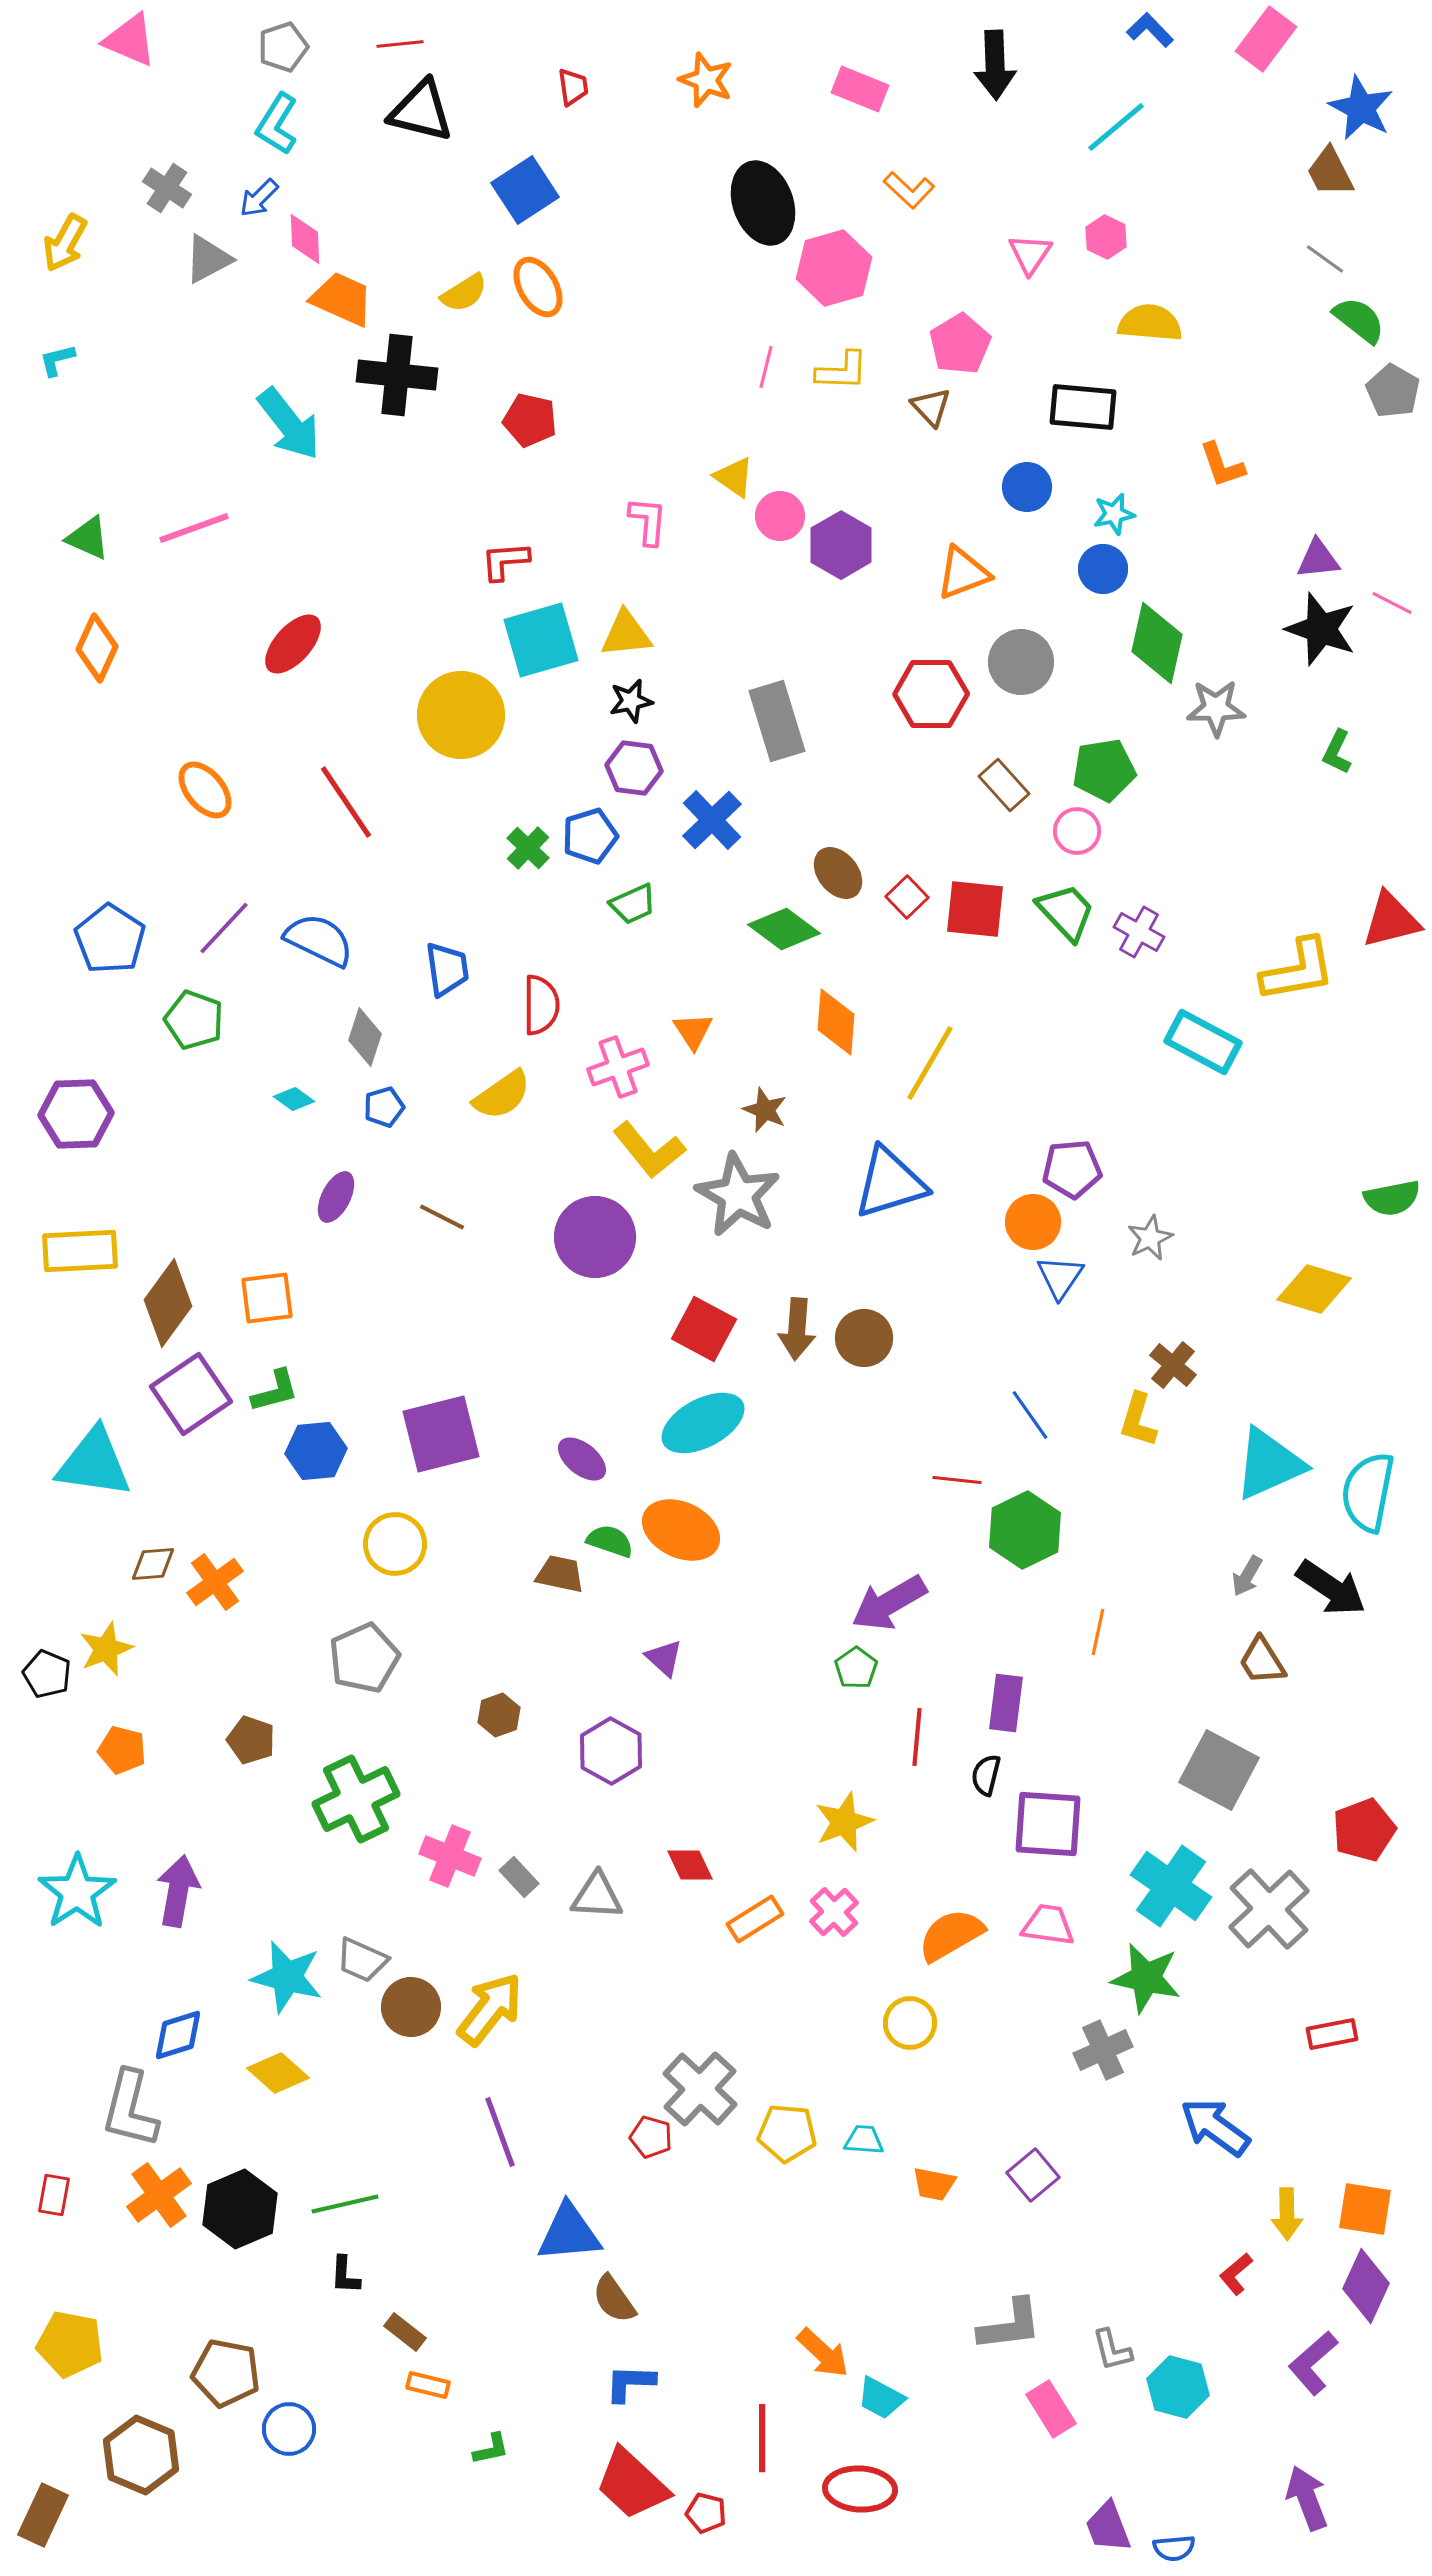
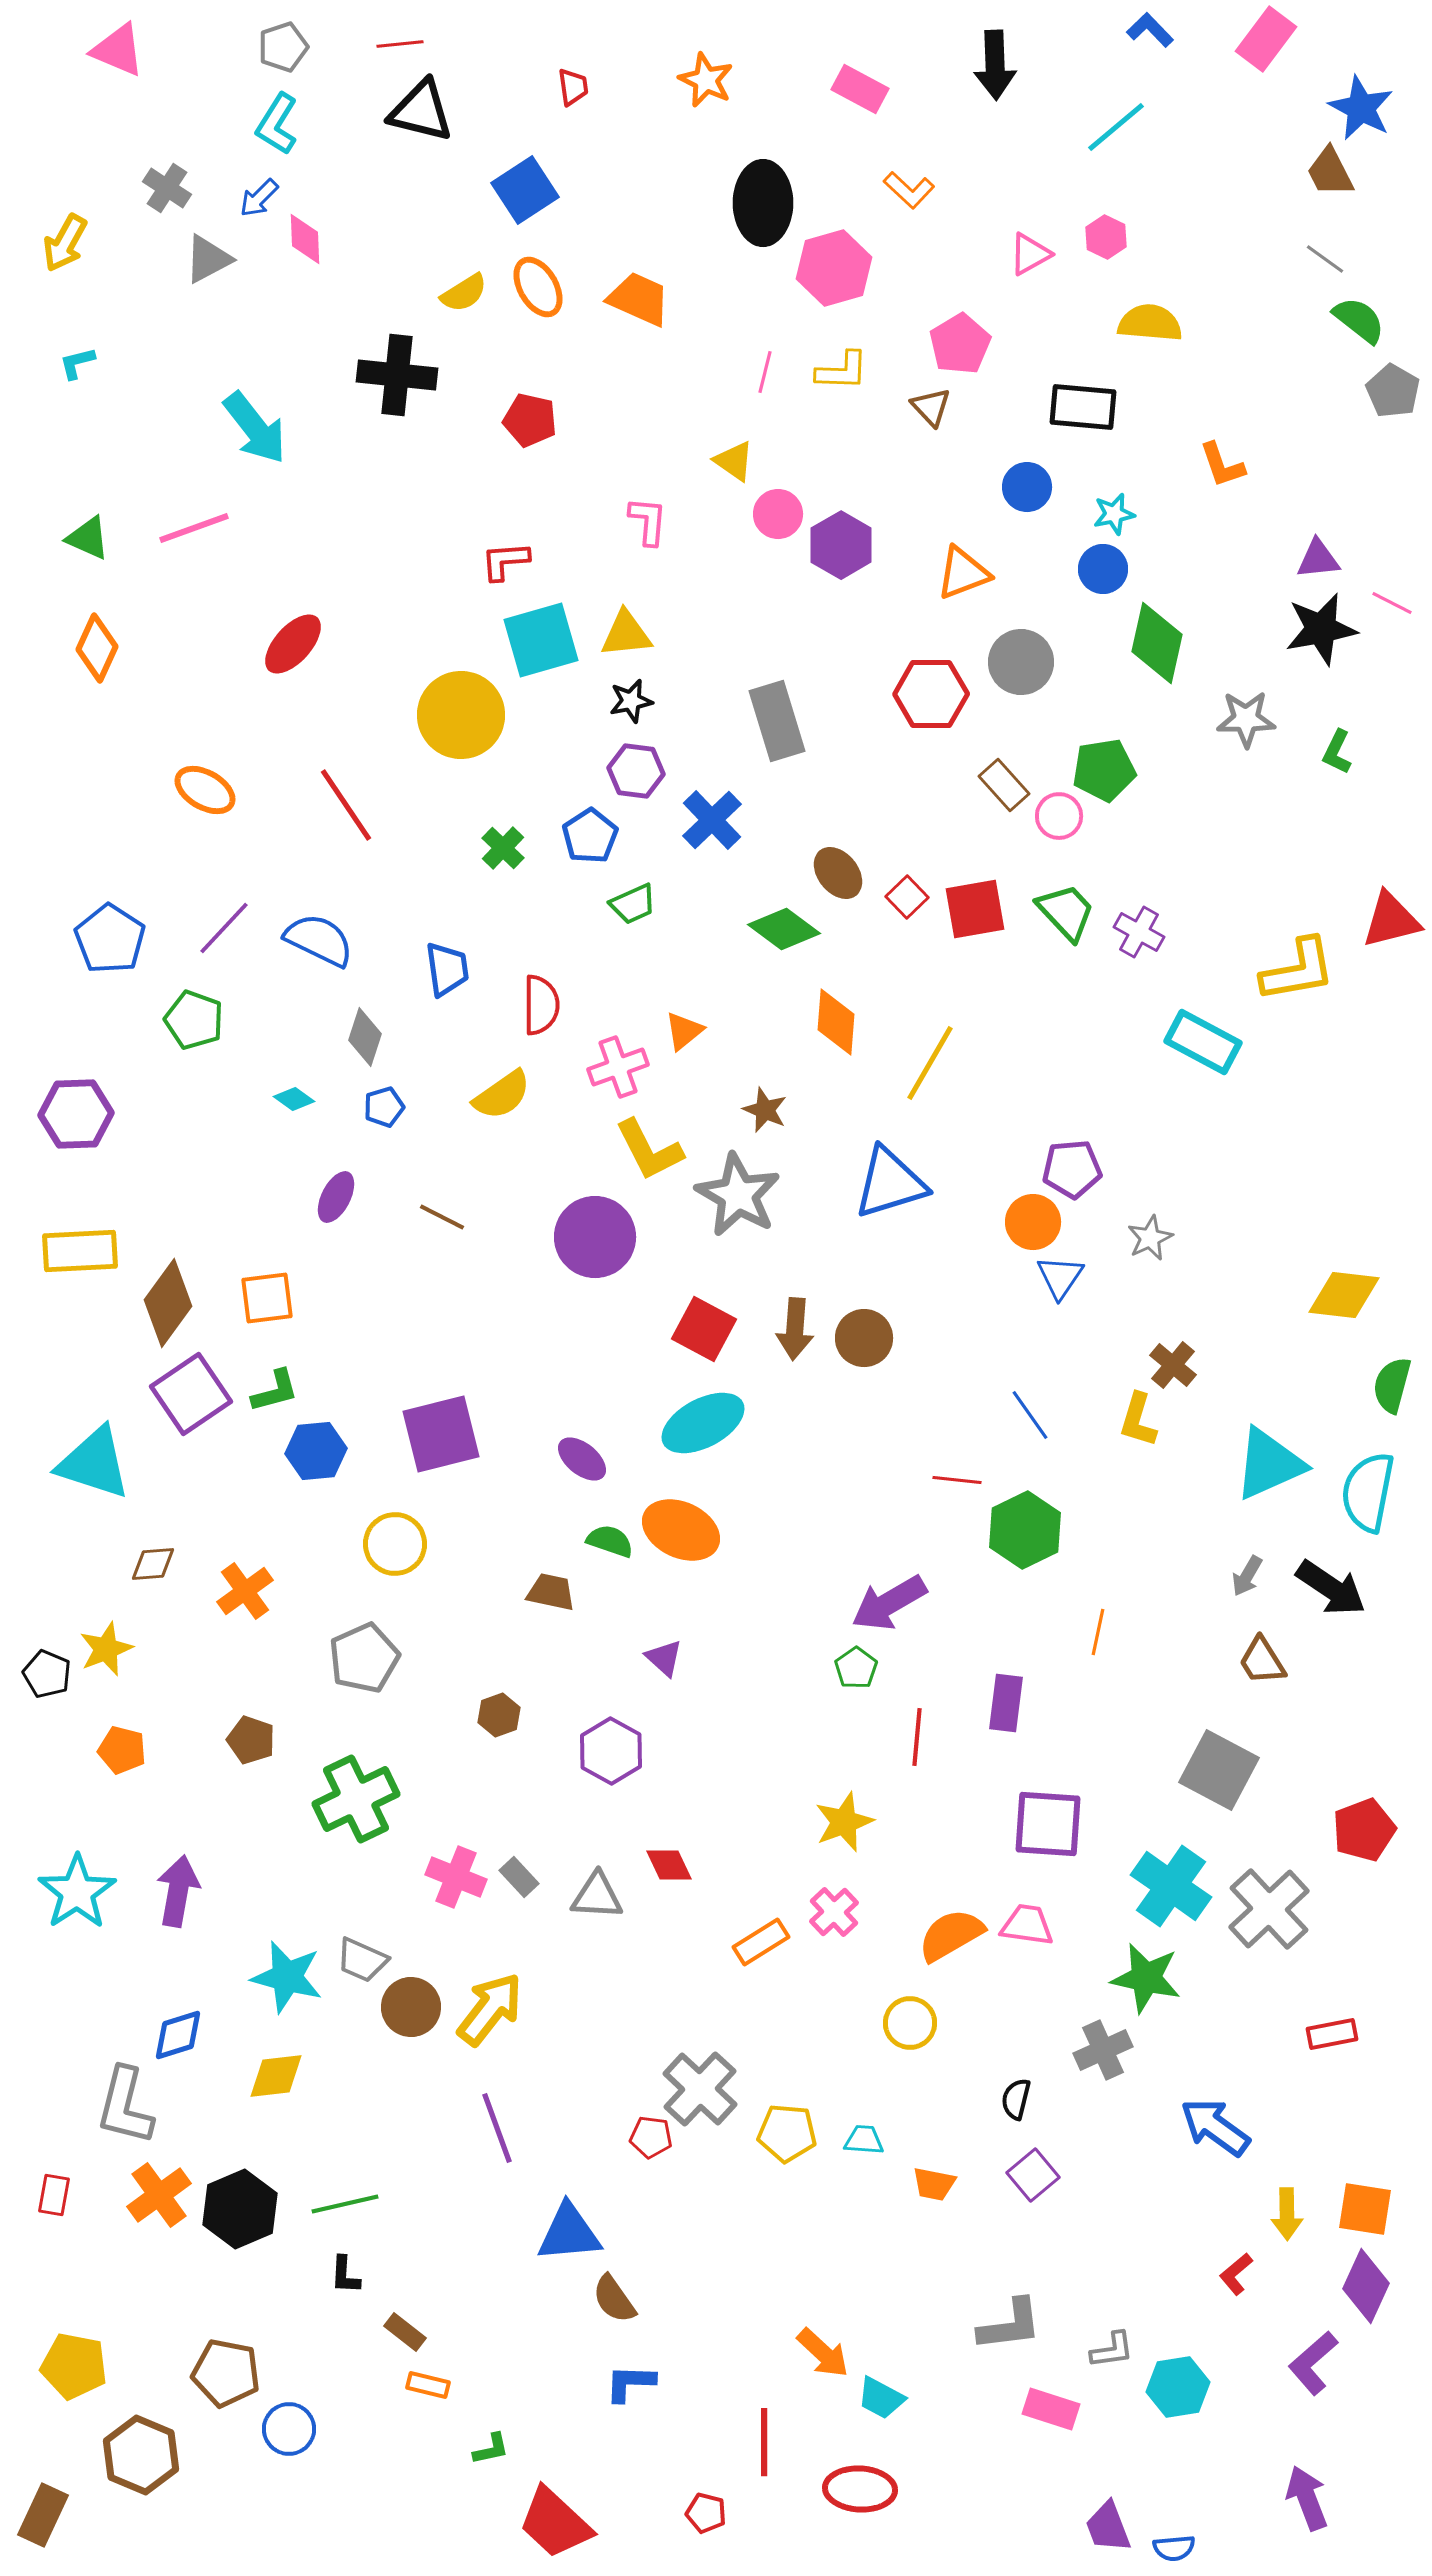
pink triangle at (130, 40): moved 12 px left, 10 px down
orange star at (706, 80): rotated 4 degrees clockwise
pink rectangle at (860, 89): rotated 6 degrees clockwise
black ellipse at (763, 203): rotated 20 degrees clockwise
pink triangle at (1030, 254): rotated 27 degrees clockwise
orange trapezoid at (342, 299): moved 297 px right
cyan L-shape at (57, 360): moved 20 px right, 3 px down
pink line at (766, 367): moved 1 px left, 5 px down
cyan arrow at (289, 424): moved 34 px left, 4 px down
yellow triangle at (734, 477): moved 16 px up
pink circle at (780, 516): moved 2 px left, 2 px up
black star at (1321, 629): rotated 30 degrees counterclockwise
gray star at (1216, 708): moved 30 px right, 11 px down
purple hexagon at (634, 768): moved 2 px right, 3 px down
orange ellipse at (205, 790): rotated 20 degrees counterclockwise
red line at (346, 802): moved 3 px down
pink circle at (1077, 831): moved 18 px left, 15 px up
blue pentagon at (590, 836): rotated 16 degrees counterclockwise
green cross at (528, 848): moved 25 px left
red square at (975, 909): rotated 16 degrees counterclockwise
orange triangle at (693, 1031): moved 9 px left; rotated 24 degrees clockwise
yellow L-shape at (649, 1150): rotated 12 degrees clockwise
green semicircle at (1392, 1198): moved 187 px down; rotated 116 degrees clockwise
yellow diamond at (1314, 1289): moved 30 px right, 6 px down; rotated 10 degrees counterclockwise
brown arrow at (797, 1329): moved 2 px left
cyan triangle at (94, 1463): rotated 10 degrees clockwise
brown trapezoid at (560, 1574): moved 9 px left, 18 px down
orange cross at (215, 1582): moved 30 px right, 9 px down
black semicircle at (986, 1775): moved 30 px right, 324 px down
pink cross at (450, 1856): moved 6 px right, 21 px down
red diamond at (690, 1865): moved 21 px left
orange rectangle at (755, 1919): moved 6 px right, 23 px down
pink trapezoid at (1048, 1925): moved 21 px left
yellow diamond at (278, 2073): moved 2 px left, 3 px down; rotated 48 degrees counterclockwise
gray L-shape at (130, 2109): moved 5 px left, 3 px up
purple line at (500, 2132): moved 3 px left, 4 px up
red pentagon at (651, 2137): rotated 9 degrees counterclockwise
yellow pentagon at (70, 2344): moved 4 px right, 22 px down
gray L-shape at (1112, 2350): rotated 84 degrees counterclockwise
cyan hexagon at (1178, 2387): rotated 24 degrees counterclockwise
pink rectangle at (1051, 2409): rotated 40 degrees counterclockwise
red line at (762, 2438): moved 2 px right, 4 px down
red trapezoid at (632, 2484): moved 77 px left, 39 px down
